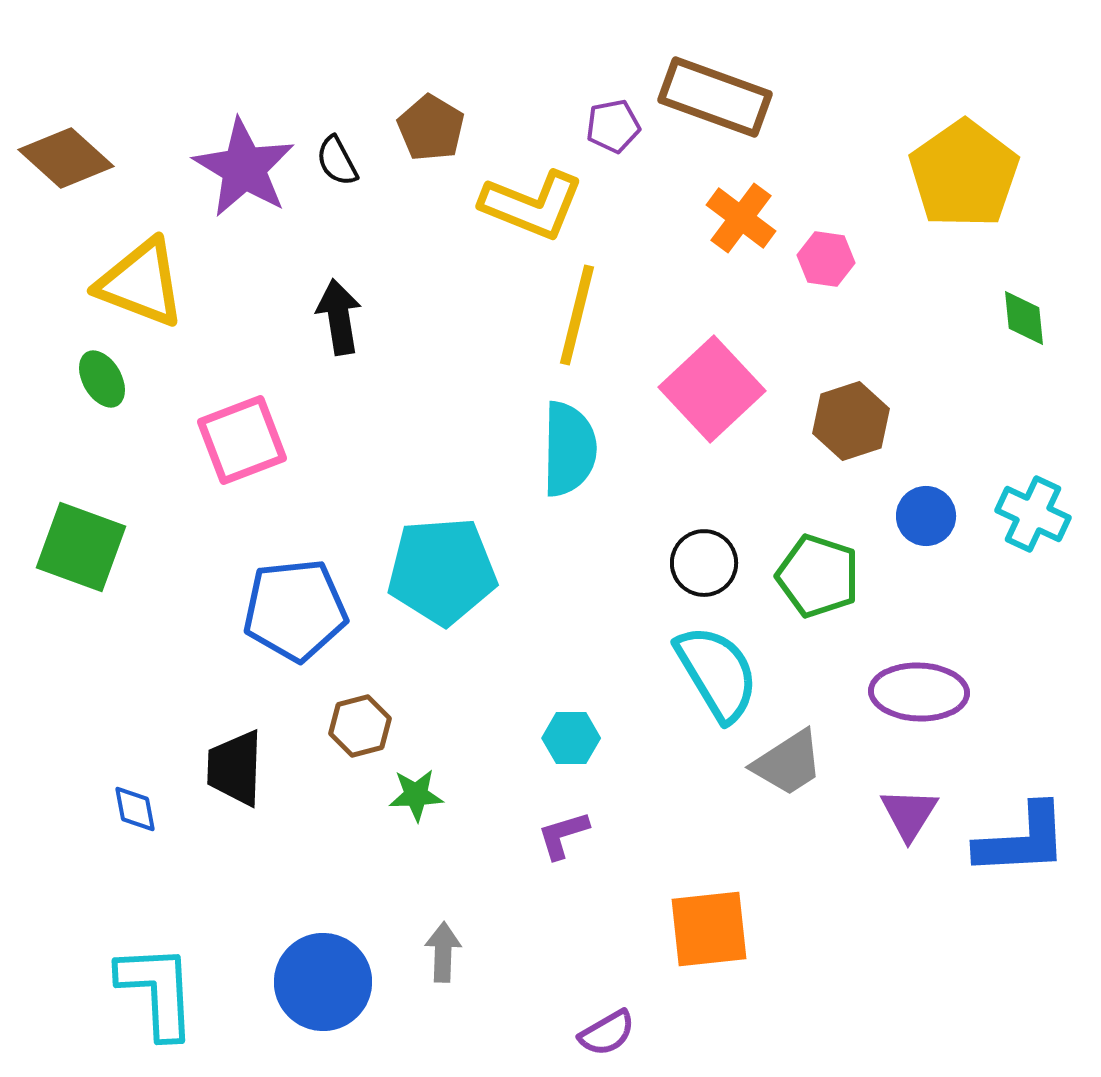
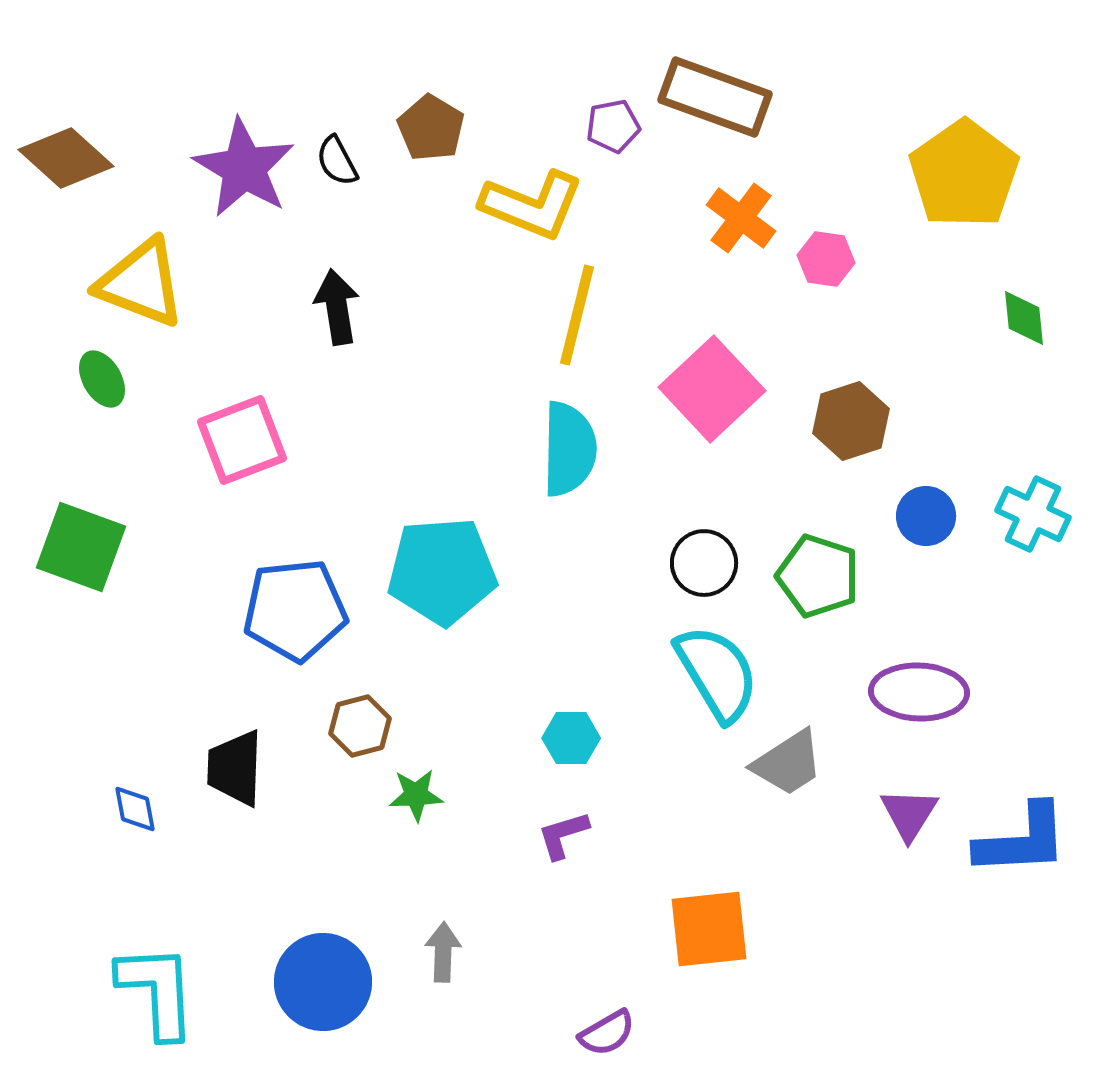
black arrow at (339, 317): moved 2 px left, 10 px up
